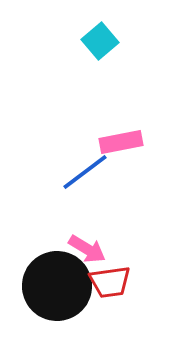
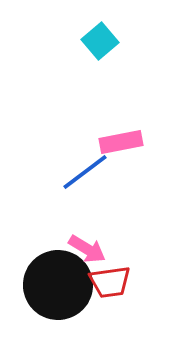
black circle: moved 1 px right, 1 px up
